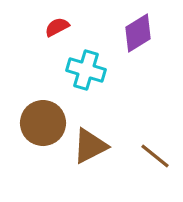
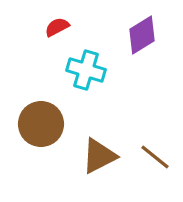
purple diamond: moved 4 px right, 2 px down
brown circle: moved 2 px left, 1 px down
brown triangle: moved 9 px right, 10 px down
brown line: moved 1 px down
